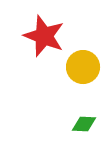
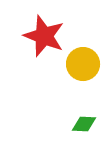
yellow circle: moved 3 px up
